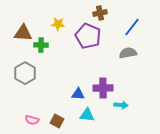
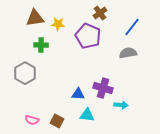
brown cross: rotated 24 degrees counterclockwise
brown triangle: moved 12 px right, 15 px up; rotated 12 degrees counterclockwise
purple cross: rotated 18 degrees clockwise
